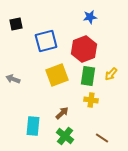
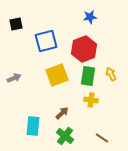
yellow arrow: rotated 112 degrees clockwise
gray arrow: moved 1 px right, 1 px up; rotated 136 degrees clockwise
